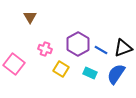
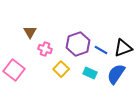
brown triangle: moved 15 px down
purple hexagon: rotated 10 degrees clockwise
pink square: moved 6 px down
yellow square: rotated 14 degrees clockwise
